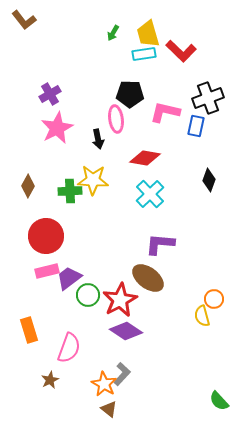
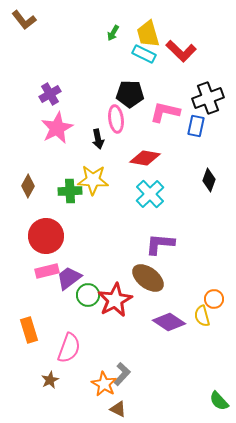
cyan rectangle: rotated 35 degrees clockwise
red star: moved 5 px left
purple diamond: moved 43 px right, 9 px up
brown triangle: moved 9 px right; rotated 12 degrees counterclockwise
